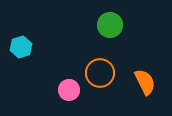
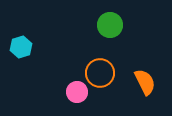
pink circle: moved 8 px right, 2 px down
